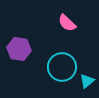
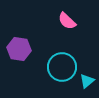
pink semicircle: moved 2 px up
